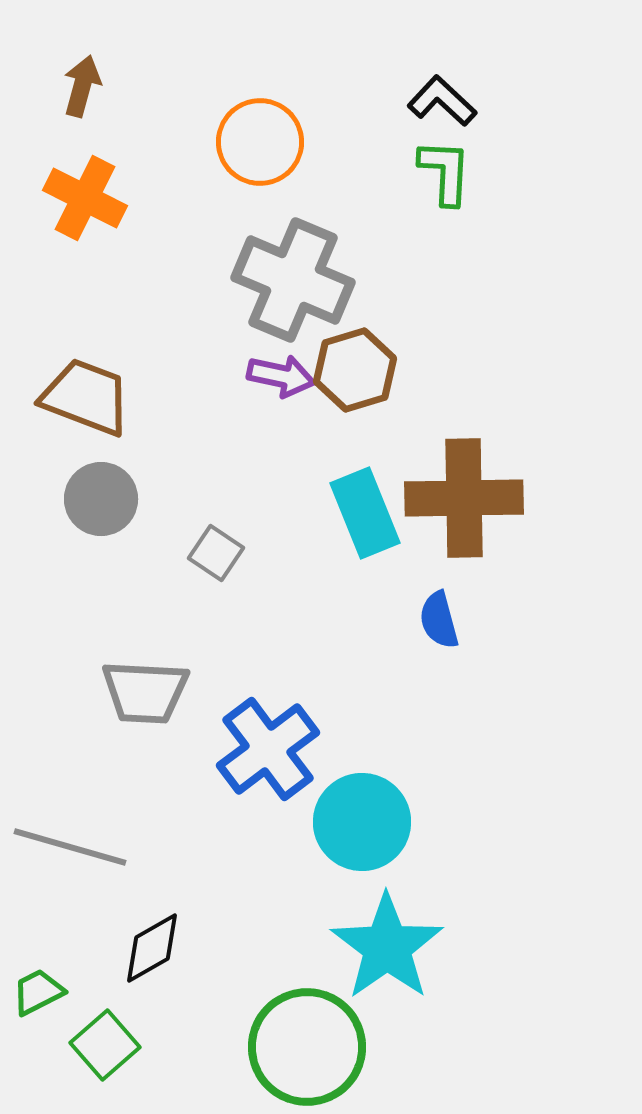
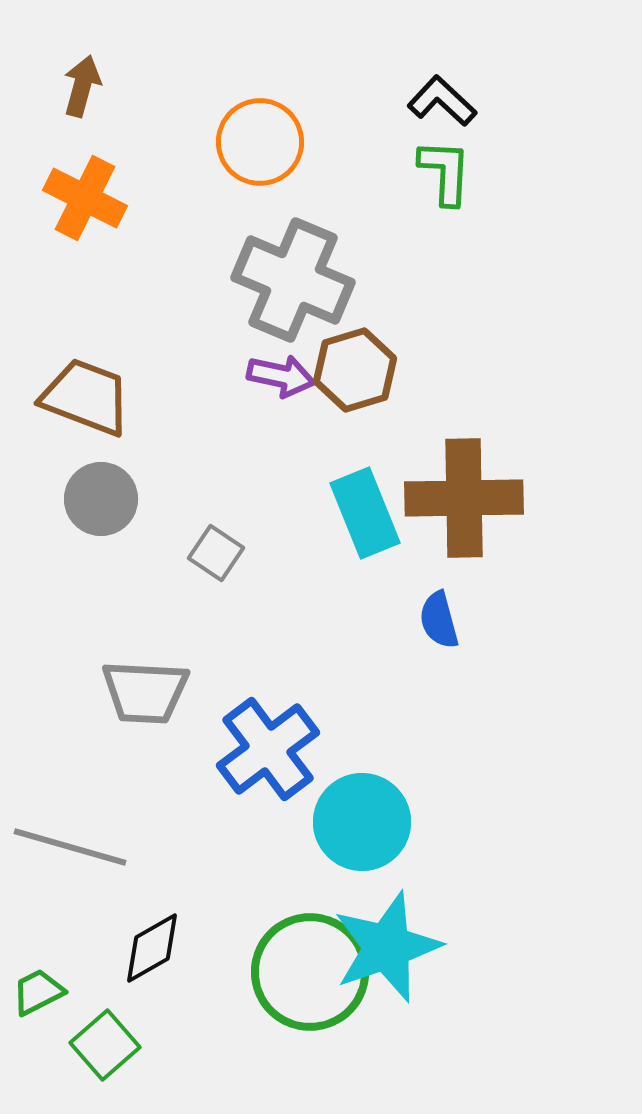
cyan star: rotated 16 degrees clockwise
green circle: moved 3 px right, 75 px up
